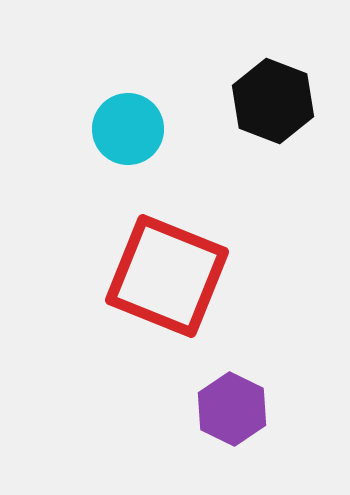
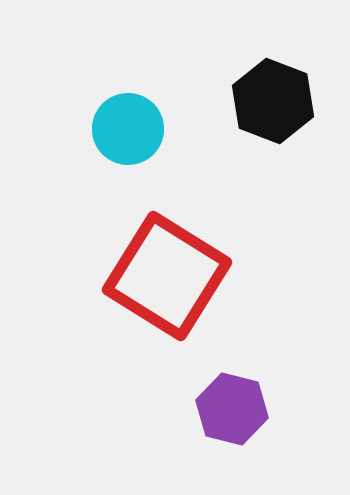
red square: rotated 10 degrees clockwise
purple hexagon: rotated 12 degrees counterclockwise
